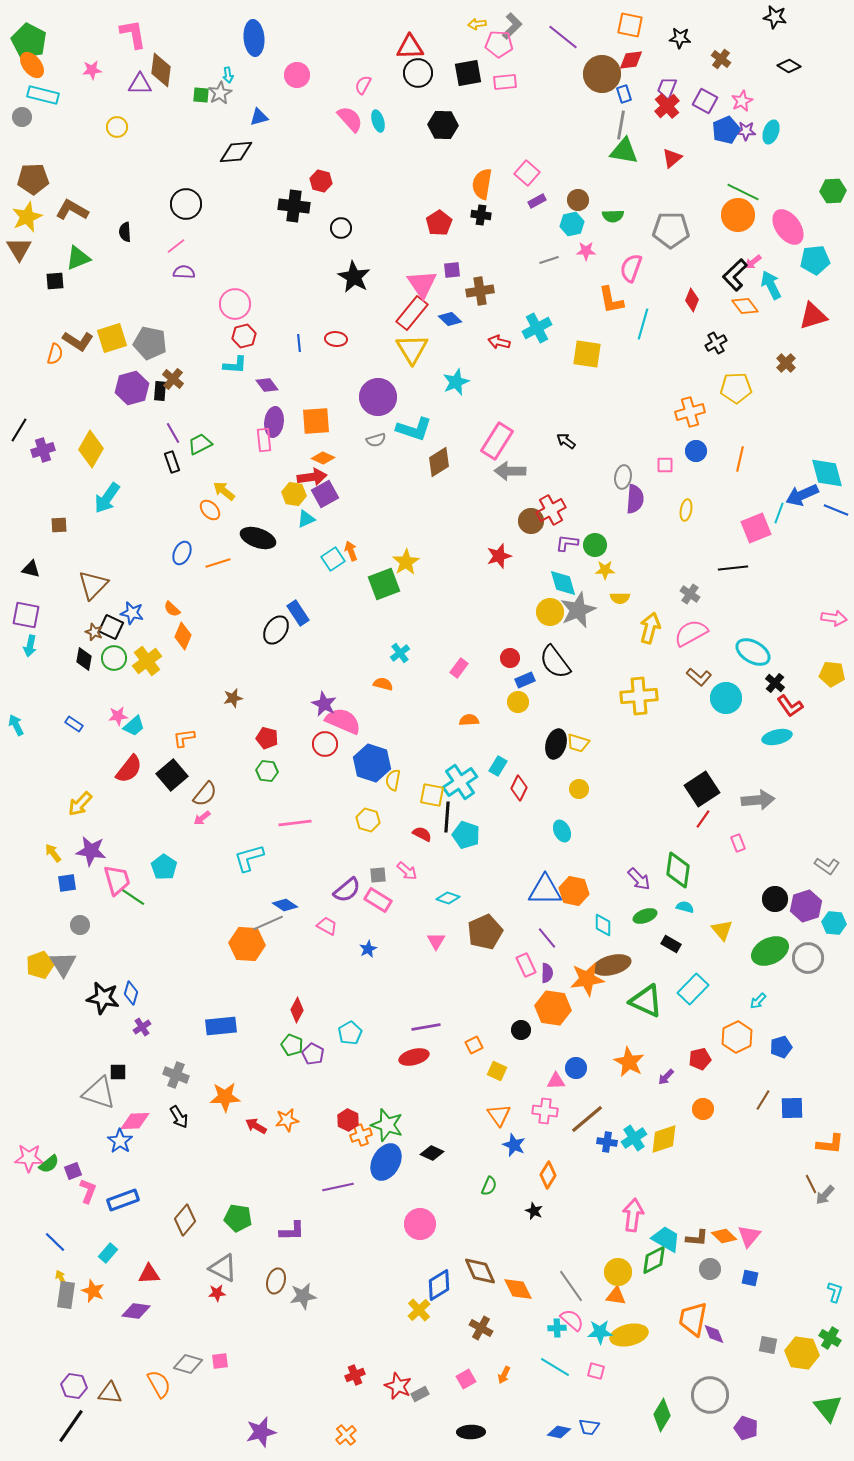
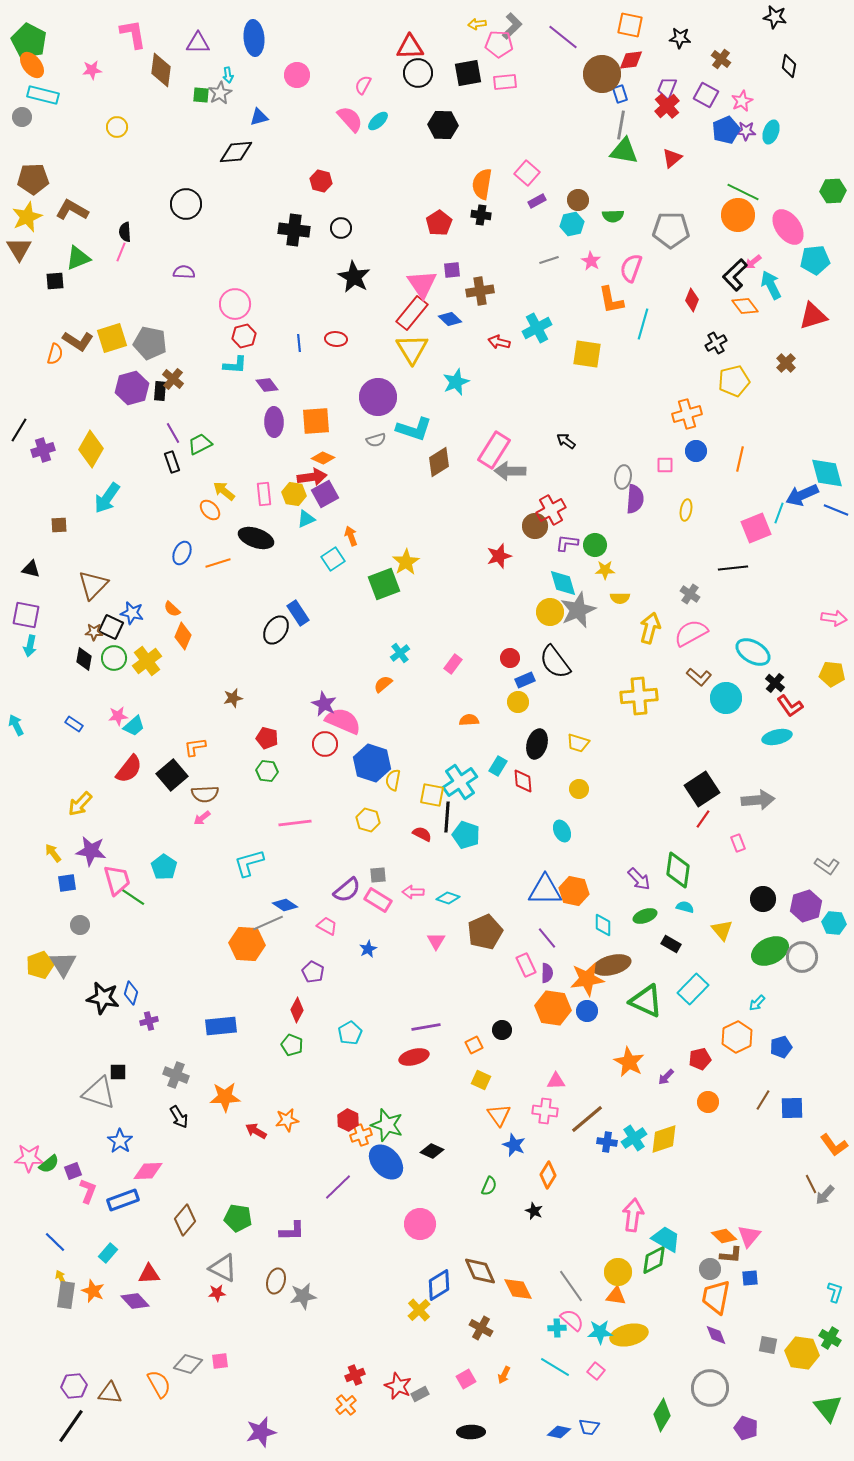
black diamond at (789, 66): rotated 70 degrees clockwise
purple triangle at (140, 84): moved 58 px right, 41 px up
blue rectangle at (624, 94): moved 4 px left
purple square at (705, 101): moved 1 px right, 6 px up
cyan ellipse at (378, 121): rotated 65 degrees clockwise
black cross at (294, 206): moved 24 px down
pink line at (176, 246): moved 55 px left, 6 px down; rotated 30 degrees counterclockwise
pink star at (586, 251): moved 5 px right, 10 px down; rotated 30 degrees clockwise
yellow pentagon at (736, 388): moved 2 px left, 7 px up; rotated 12 degrees counterclockwise
orange cross at (690, 412): moved 3 px left, 2 px down
purple ellipse at (274, 422): rotated 8 degrees counterclockwise
pink rectangle at (264, 440): moved 54 px down
pink rectangle at (497, 441): moved 3 px left, 9 px down
brown circle at (531, 521): moved 4 px right, 5 px down
black ellipse at (258, 538): moved 2 px left
orange arrow at (351, 551): moved 15 px up
brown star at (94, 632): rotated 18 degrees counterclockwise
pink rectangle at (459, 668): moved 6 px left, 4 px up
orange semicircle at (383, 684): rotated 54 degrees counterclockwise
orange L-shape at (184, 738): moved 11 px right, 9 px down
black ellipse at (556, 744): moved 19 px left
red diamond at (519, 788): moved 4 px right, 7 px up; rotated 30 degrees counterclockwise
brown semicircle at (205, 794): rotated 48 degrees clockwise
cyan L-shape at (249, 858): moved 5 px down
pink arrow at (407, 871): moved 6 px right, 21 px down; rotated 140 degrees clockwise
black circle at (775, 899): moved 12 px left
gray circle at (808, 958): moved 6 px left, 1 px up
cyan arrow at (758, 1001): moved 1 px left, 2 px down
purple cross at (142, 1027): moved 7 px right, 6 px up; rotated 18 degrees clockwise
black circle at (521, 1030): moved 19 px left
purple pentagon at (313, 1054): moved 82 px up
blue circle at (576, 1068): moved 11 px right, 57 px up
yellow square at (497, 1071): moved 16 px left, 9 px down
orange circle at (703, 1109): moved 5 px right, 7 px up
pink diamond at (135, 1121): moved 13 px right, 50 px down
red arrow at (256, 1126): moved 5 px down
orange L-shape at (830, 1144): moved 4 px right, 1 px down; rotated 48 degrees clockwise
black diamond at (432, 1153): moved 2 px up
blue ellipse at (386, 1162): rotated 72 degrees counterclockwise
purple line at (338, 1187): rotated 32 degrees counterclockwise
brown L-shape at (697, 1238): moved 34 px right, 17 px down
blue square at (750, 1278): rotated 18 degrees counterclockwise
purple diamond at (136, 1311): moved 1 px left, 10 px up; rotated 40 degrees clockwise
orange trapezoid at (693, 1319): moved 23 px right, 22 px up
purple diamond at (714, 1334): moved 2 px right, 1 px down
pink square at (596, 1371): rotated 24 degrees clockwise
purple hexagon at (74, 1386): rotated 15 degrees counterclockwise
gray circle at (710, 1395): moved 7 px up
orange cross at (346, 1435): moved 30 px up
